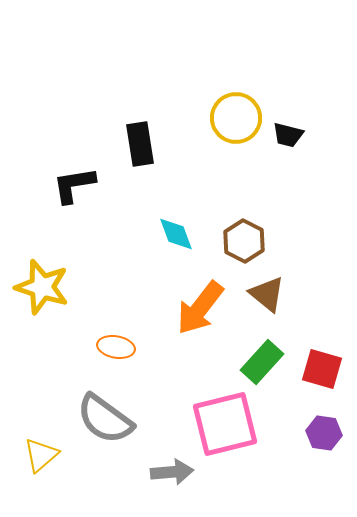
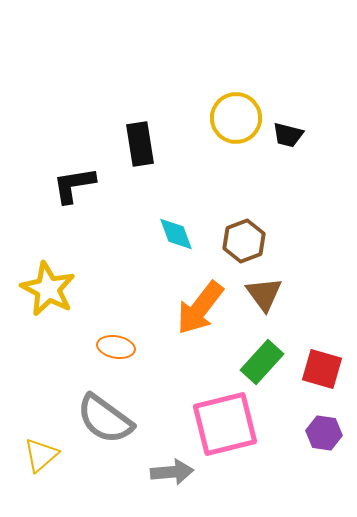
brown hexagon: rotated 12 degrees clockwise
yellow star: moved 6 px right, 2 px down; rotated 10 degrees clockwise
brown triangle: moved 3 px left; rotated 15 degrees clockwise
